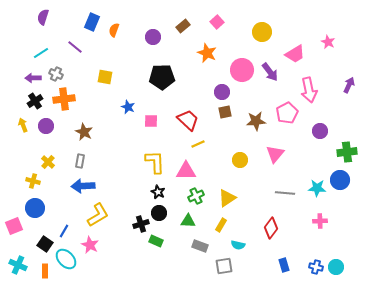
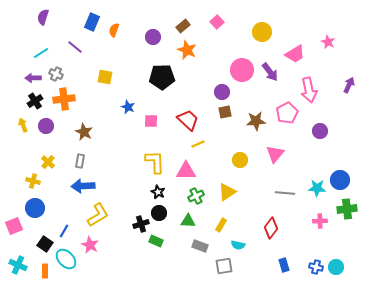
orange star at (207, 53): moved 20 px left, 3 px up
green cross at (347, 152): moved 57 px down
yellow triangle at (227, 198): moved 6 px up
